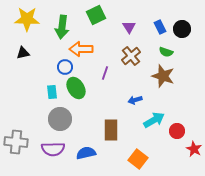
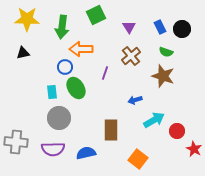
gray circle: moved 1 px left, 1 px up
